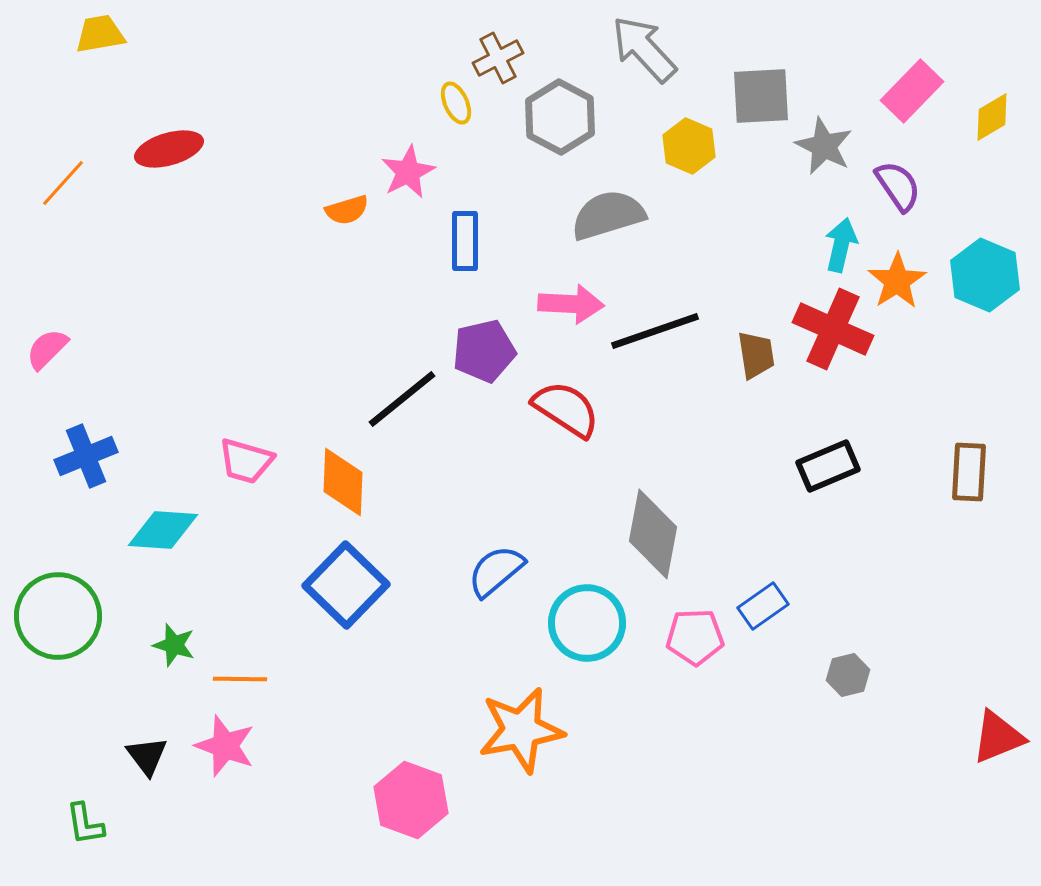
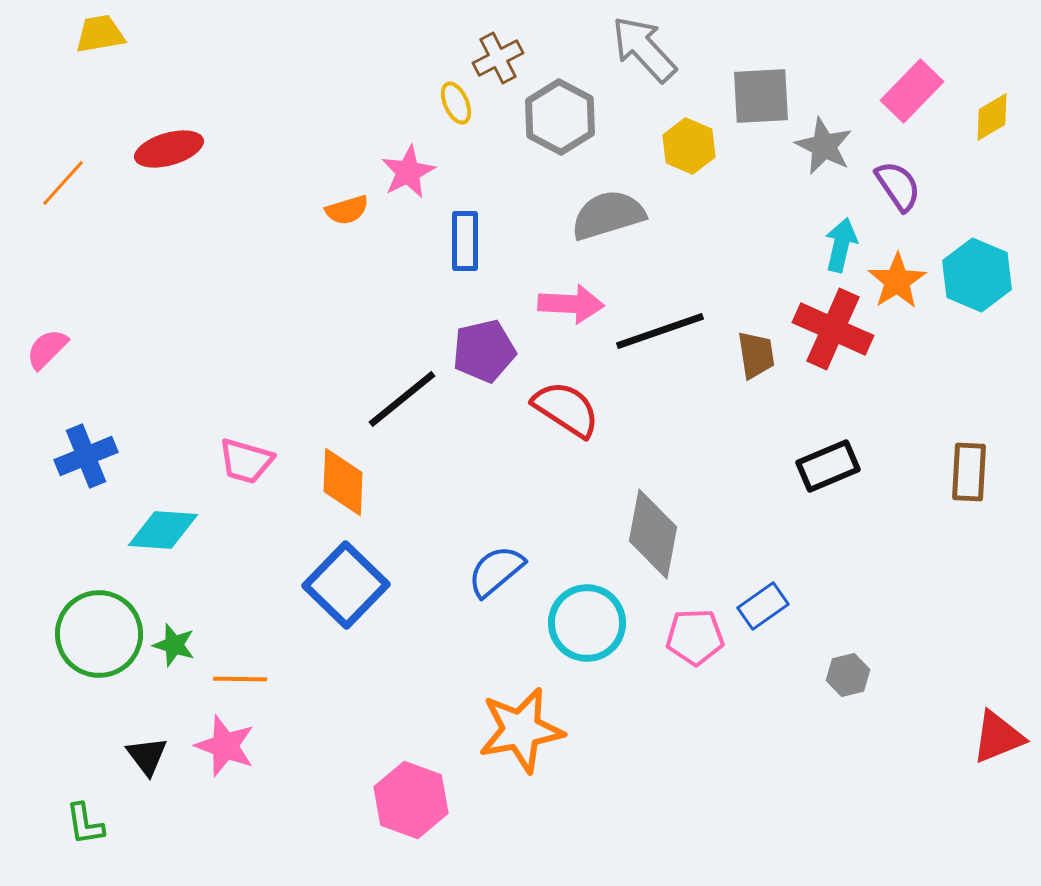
cyan hexagon at (985, 275): moved 8 px left
black line at (655, 331): moved 5 px right
green circle at (58, 616): moved 41 px right, 18 px down
